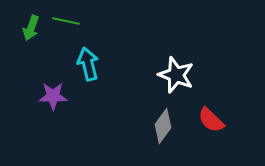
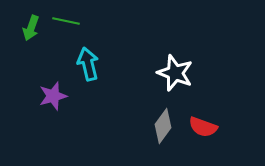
white star: moved 1 px left, 2 px up
purple star: rotated 16 degrees counterclockwise
red semicircle: moved 8 px left, 7 px down; rotated 24 degrees counterclockwise
